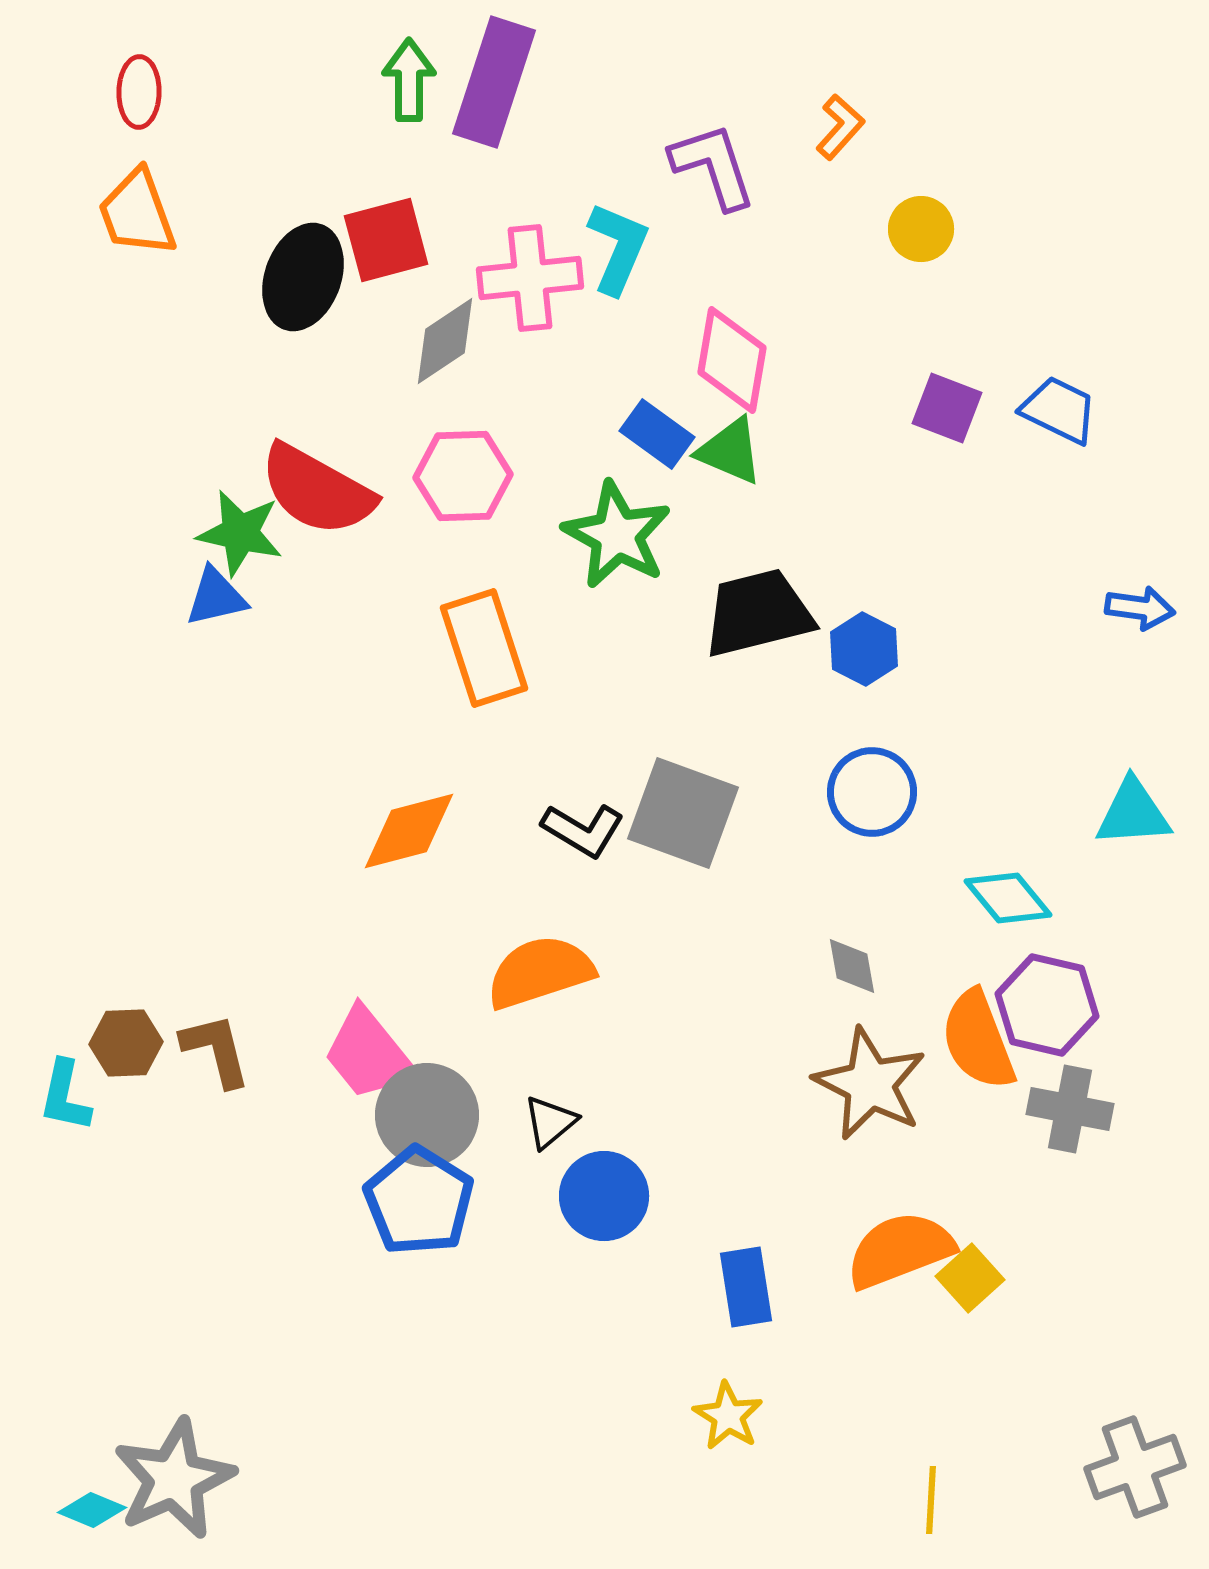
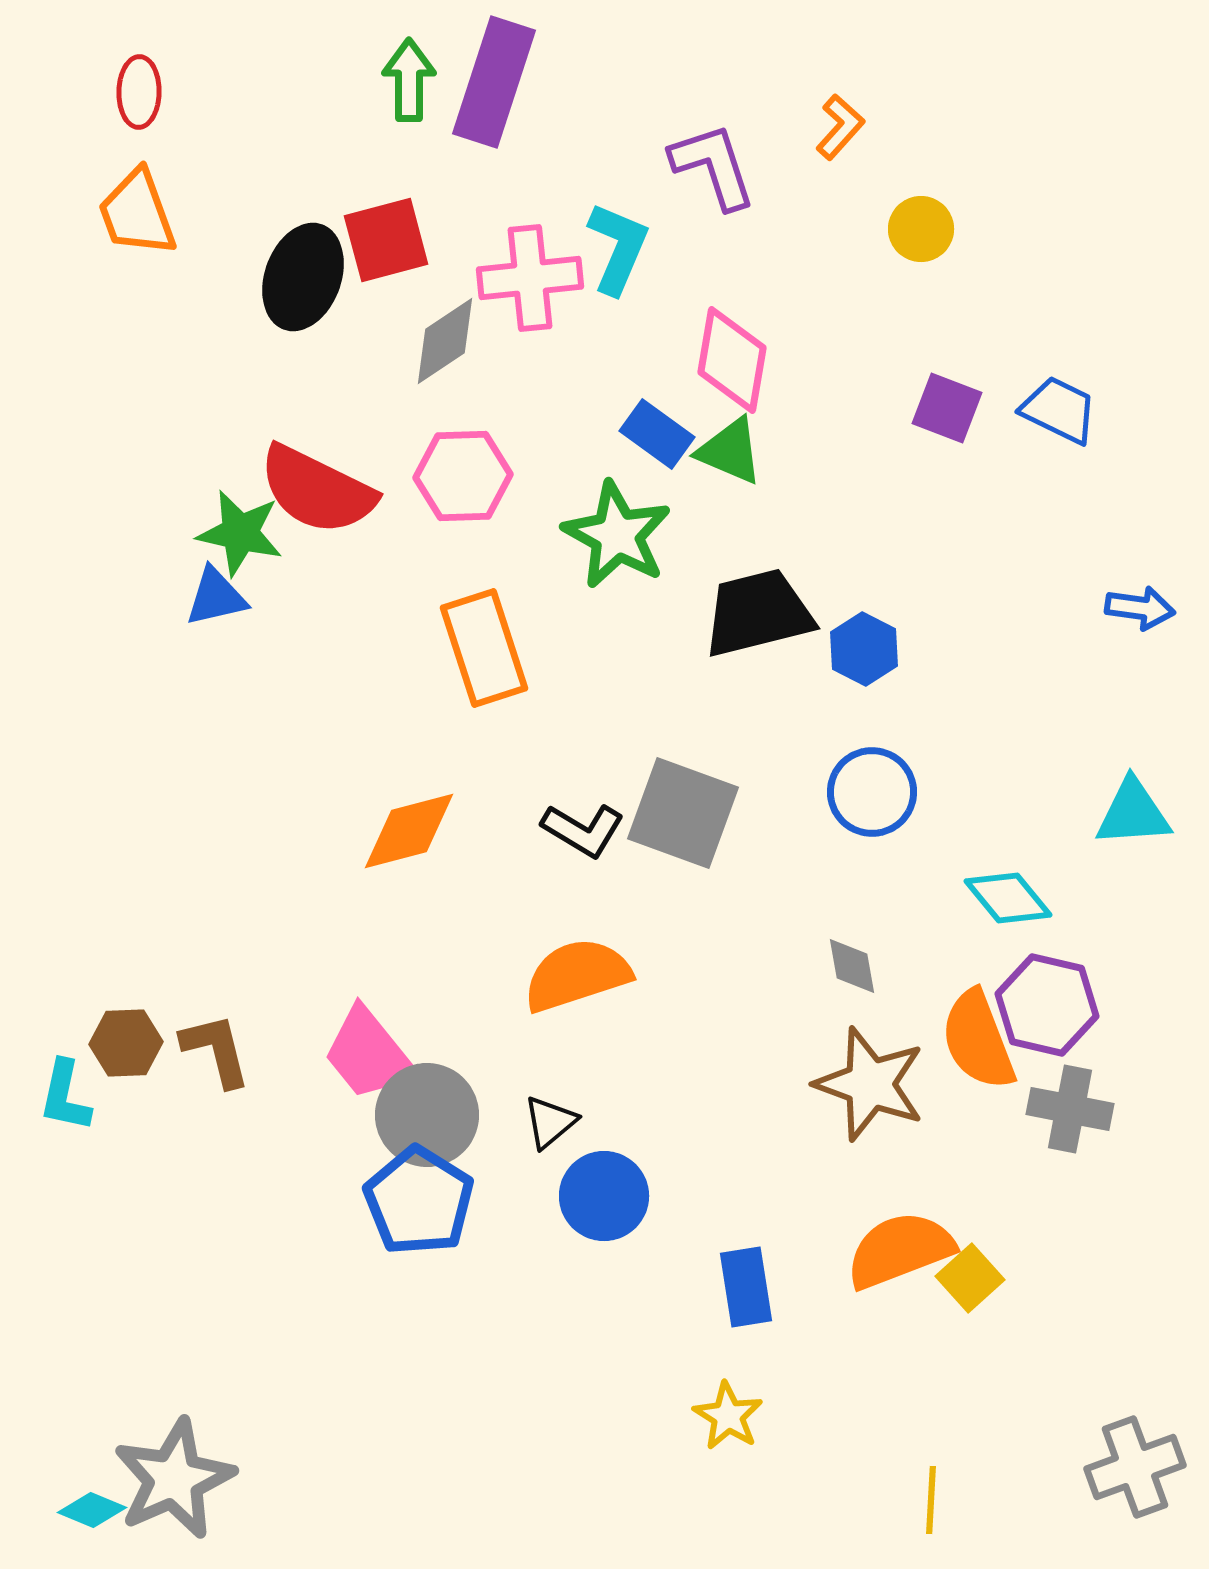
red semicircle at (317, 490): rotated 3 degrees counterclockwise
orange semicircle at (540, 972): moved 37 px right, 3 px down
brown star at (870, 1084): rotated 7 degrees counterclockwise
